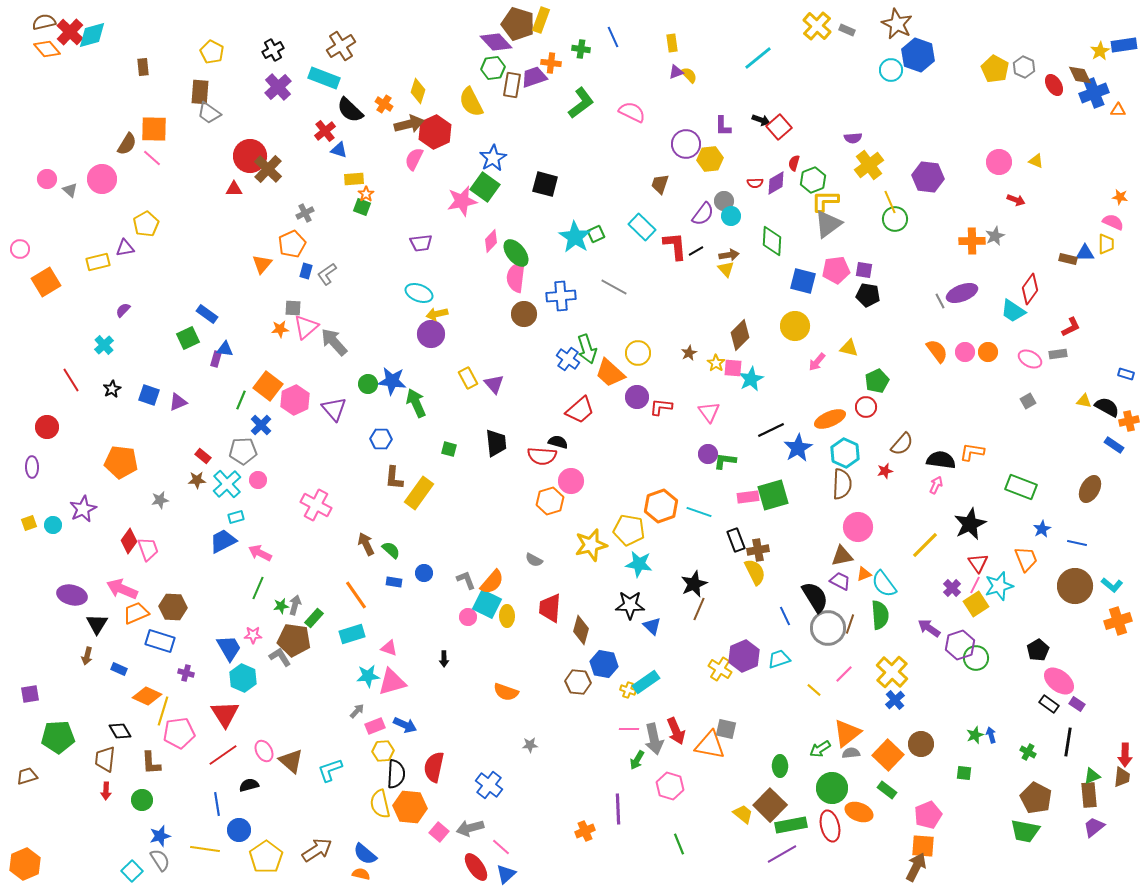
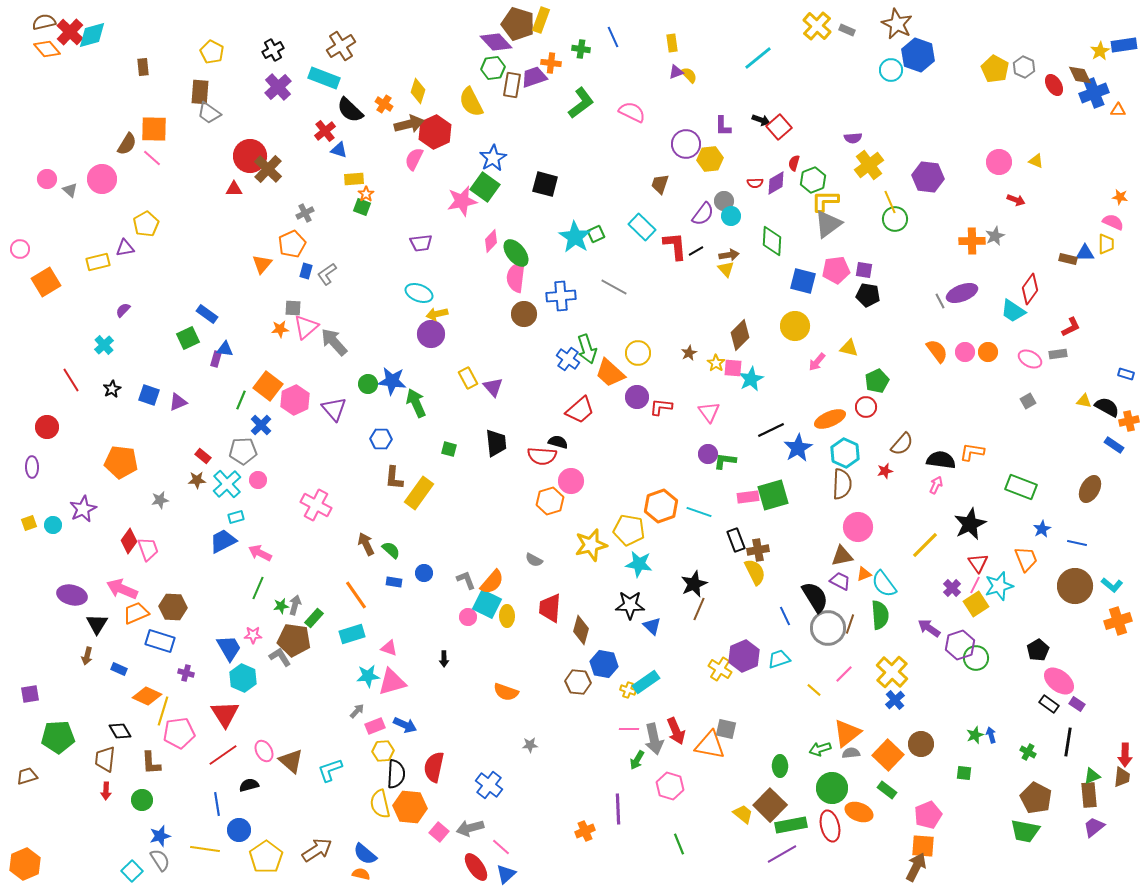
purple triangle at (494, 384): moved 1 px left, 3 px down
green arrow at (820, 749): rotated 15 degrees clockwise
